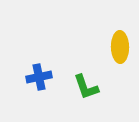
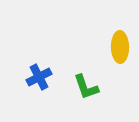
blue cross: rotated 15 degrees counterclockwise
